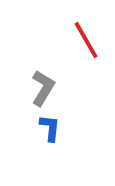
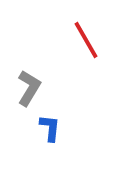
gray L-shape: moved 14 px left
